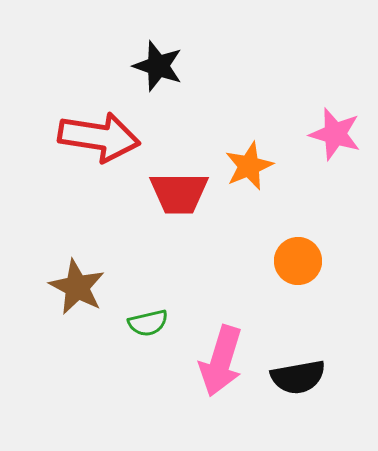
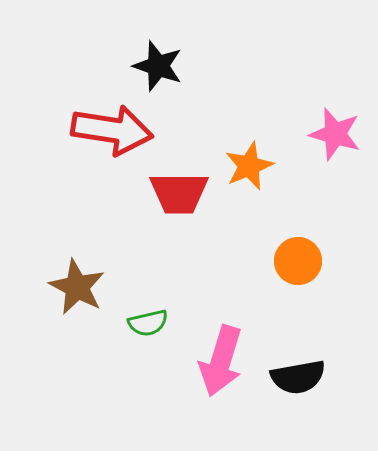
red arrow: moved 13 px right, 7 px up
